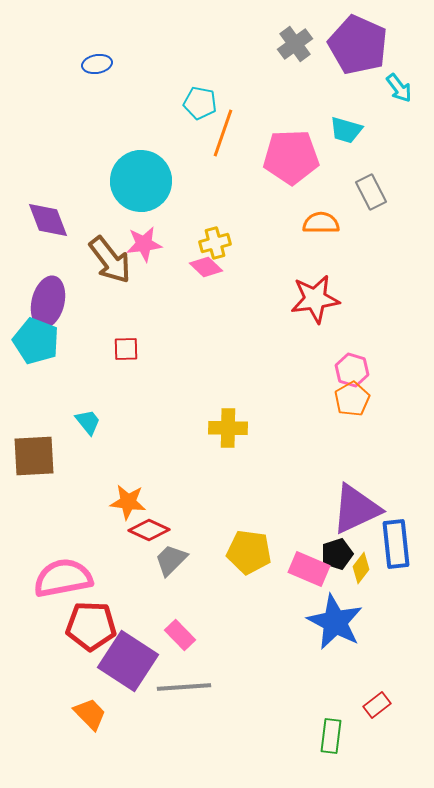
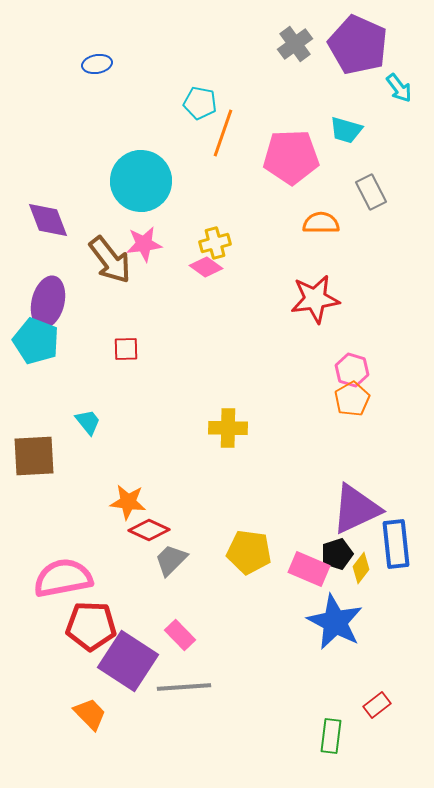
pink diamond at (206, 267): rotated 8 degrees counterclockwise
